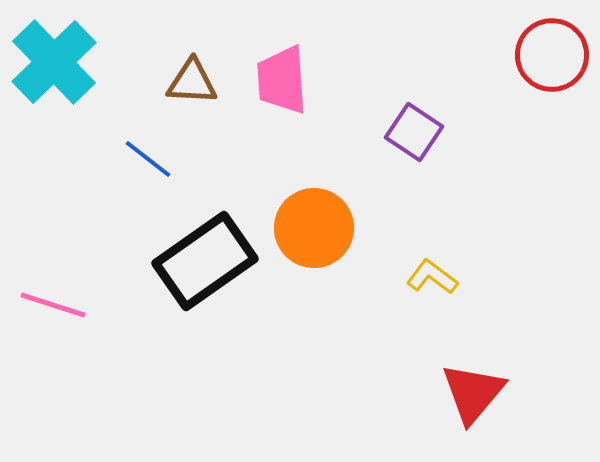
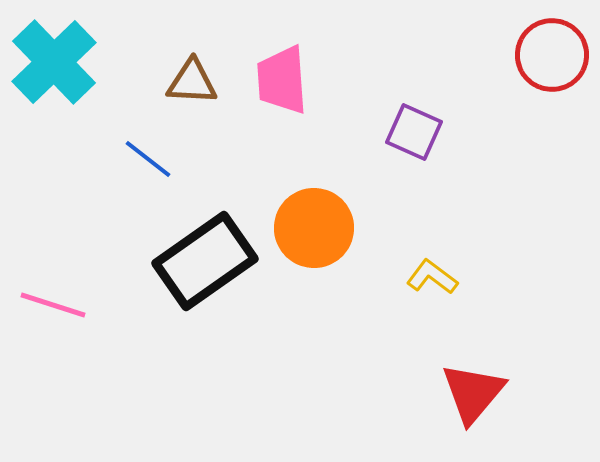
purple square: rotated 10 degrees counterclockwise
